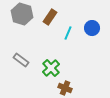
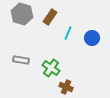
blue circle: moved 10 px down
gray rectangle: rotated 28 degrees counterclockwise
green cross: rotated 12 degrees counterclockwise
brown cross: moved 1 px right, 1 px up
